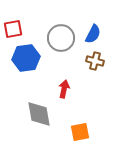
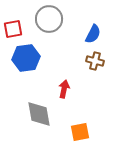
gray circle: moved 12 px left, 19 px up
